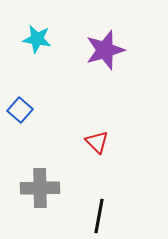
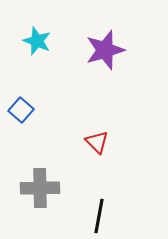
cyan star: moved 2 px down; rotated 12 degrees clockwise
blue square: moved 1 px right
